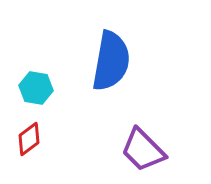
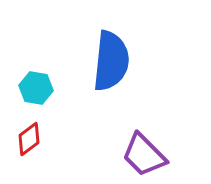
blue semicircle: rotated 4 degrees counterclockwise
purple trapezoid: moved 1 px right, 5 px down
